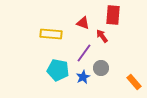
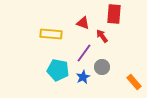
red rectangle: moved 1 px right, 1 px up
gray circle: moved 1 px right, 1 px up
